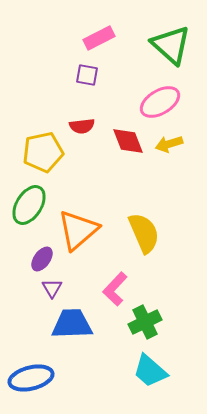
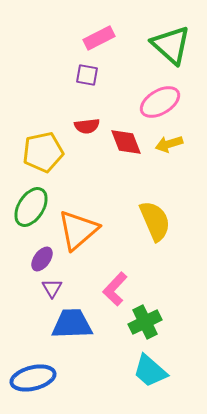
red semicircle: moved 5 px right
red diamond: moved 2 px left, 1 px down
green ellipse: moved 2 px right, 2 px down
yellow semicircle: moved 11 px right, 12 px up
blue ellipse: moved 2 px right
